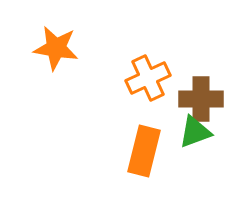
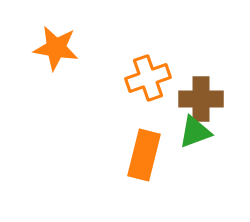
orange cross: rotated 6 degrees clockwise
orange rectangle: moved 4 px down
